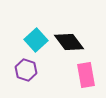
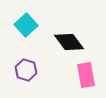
cyan square: moved 10 px left, 15 px up
